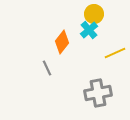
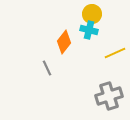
yellow circle: moved 2 px left
cyan cross: rotated 36 degrees counterclockwise
orange diamond: moved 2 px right
gray cross: moved 11 px right, 3 px down; rotated 8 degrees counterclockwise
